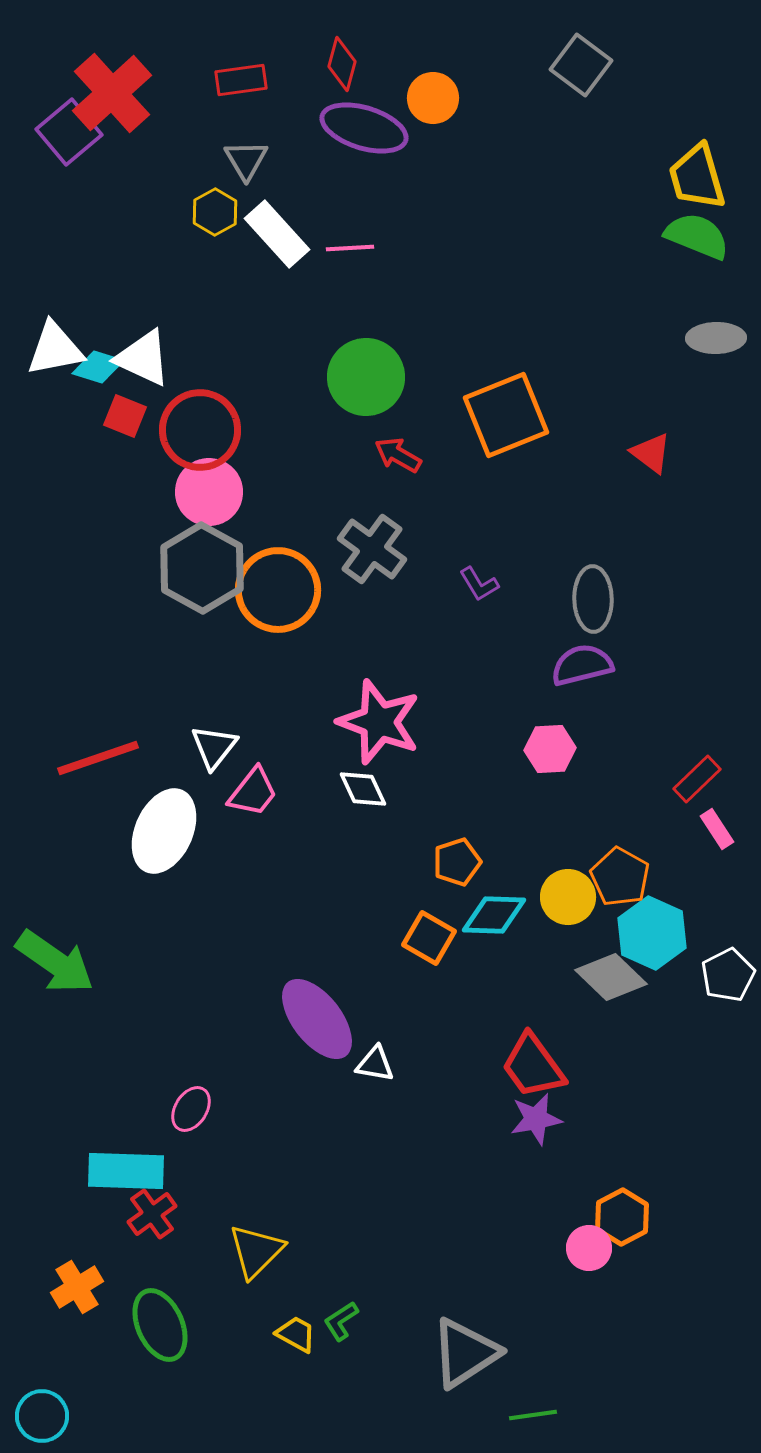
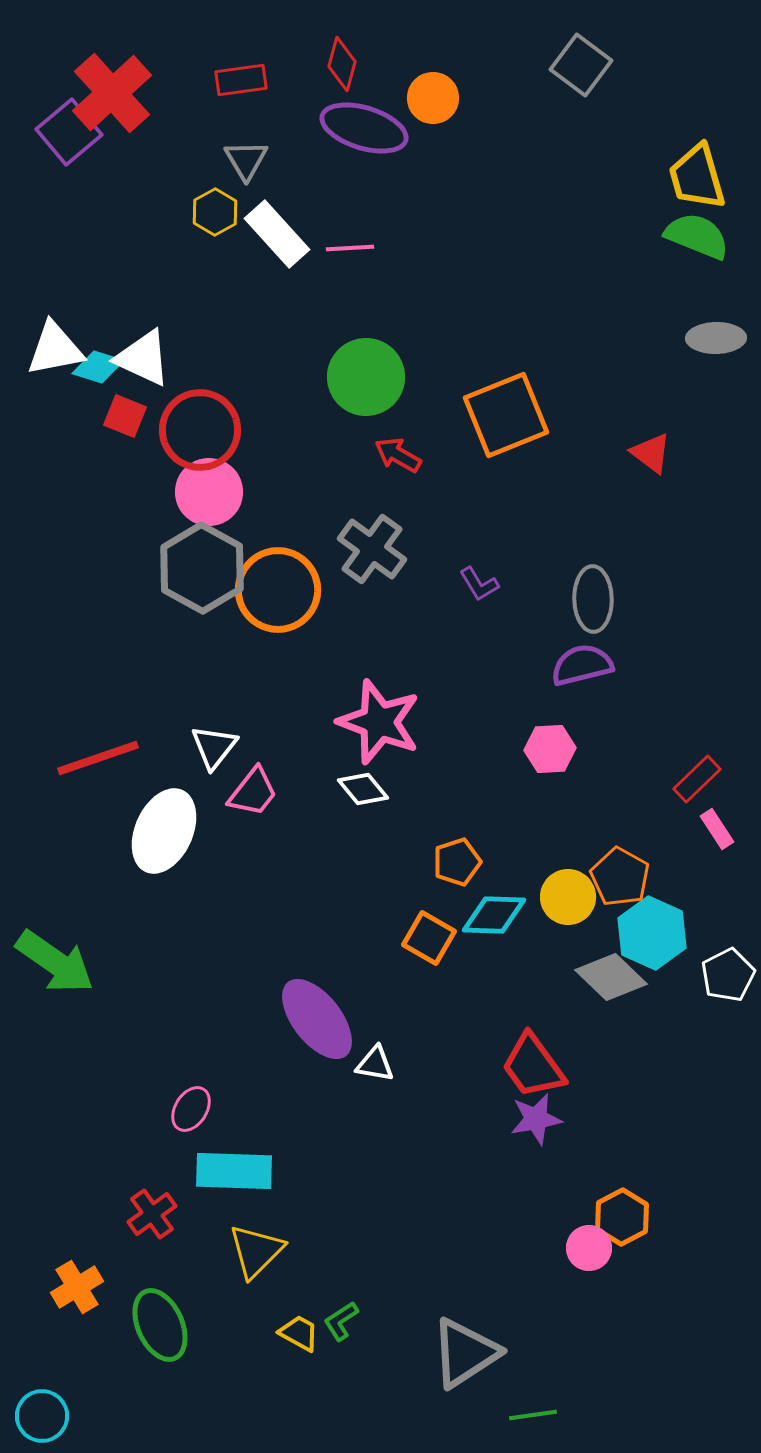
white diamond at (363, 789): rotated 15 degrees counterclockwise
cyan rectangle at (126, 1171): moved 108 px right
yellow trapezoid at (296, 1334): moved 3 px right, 1 px up
